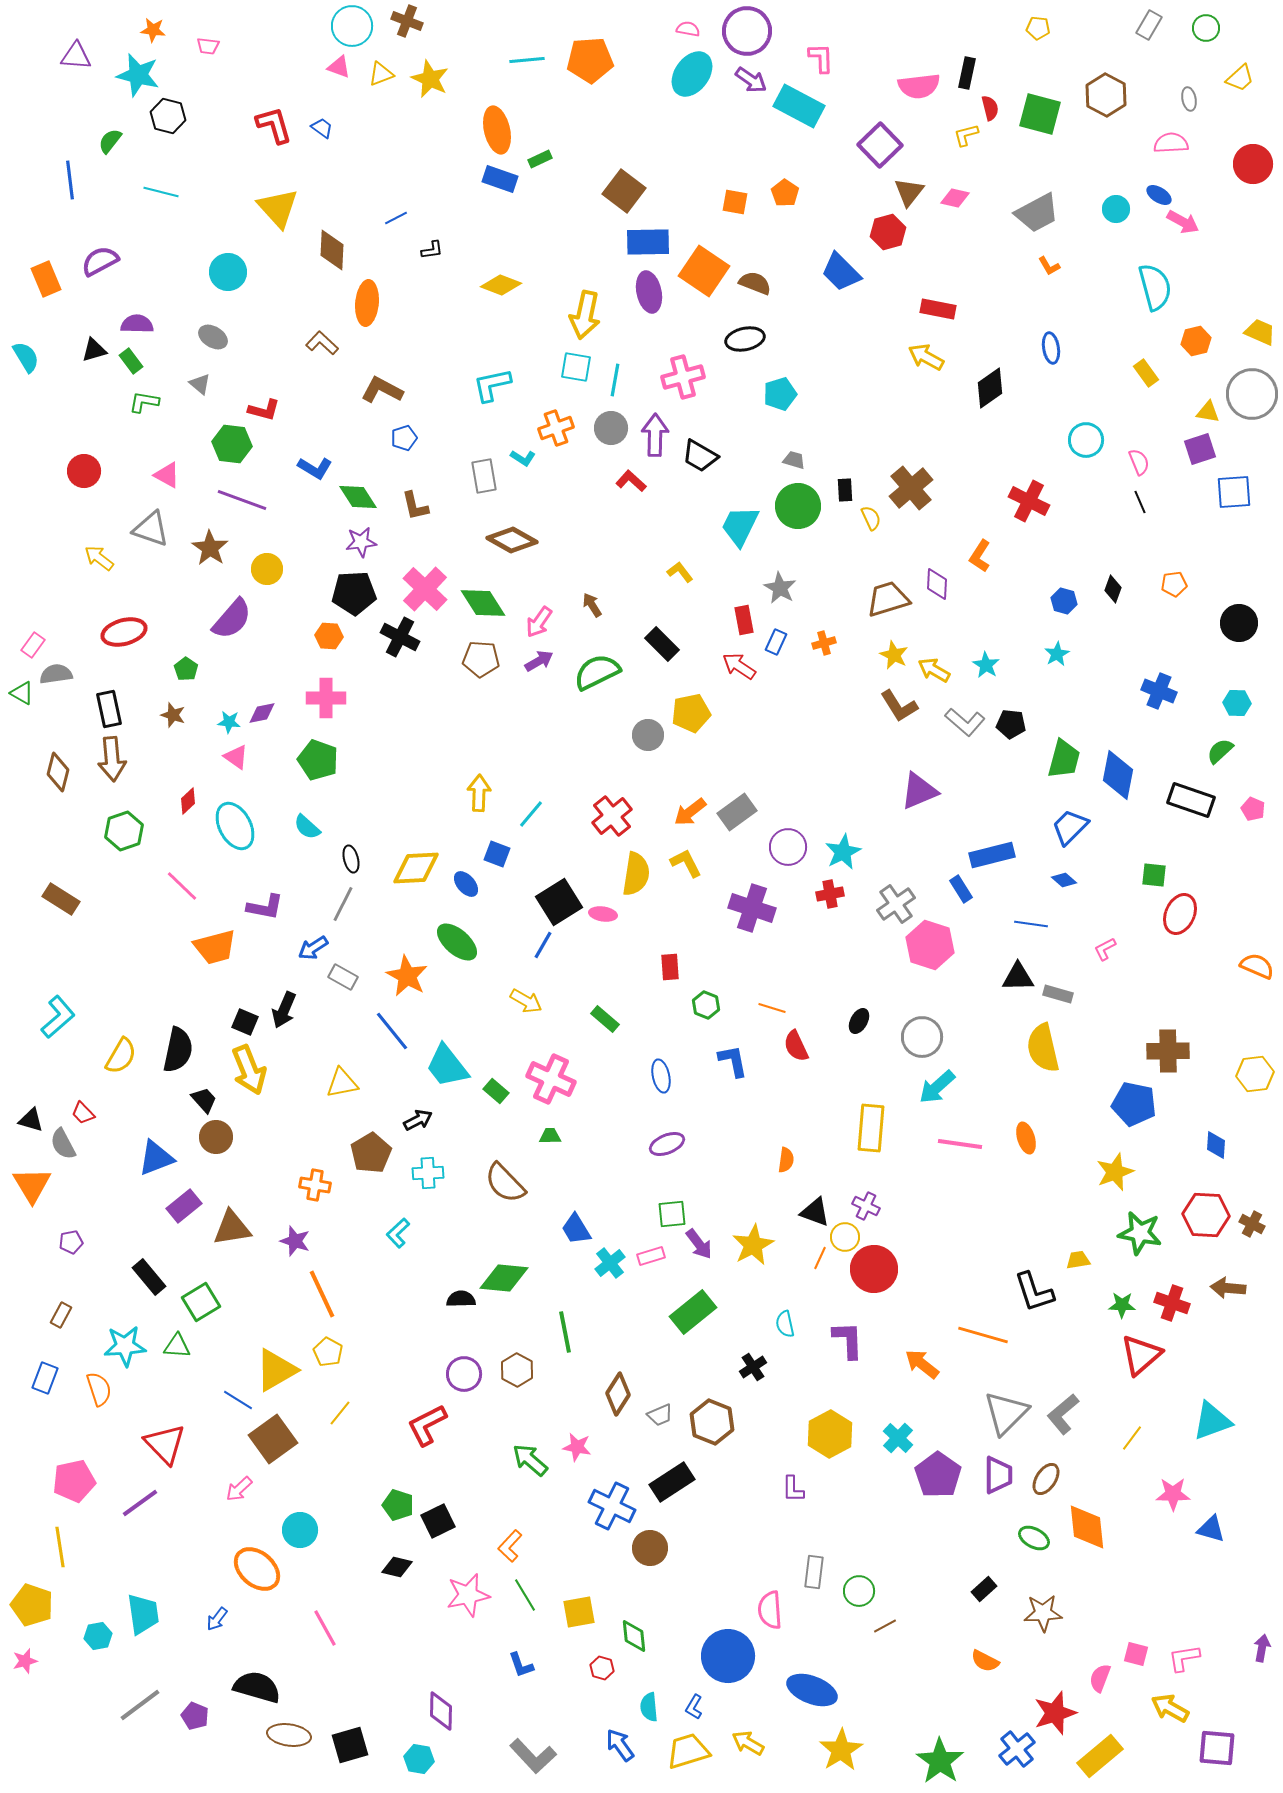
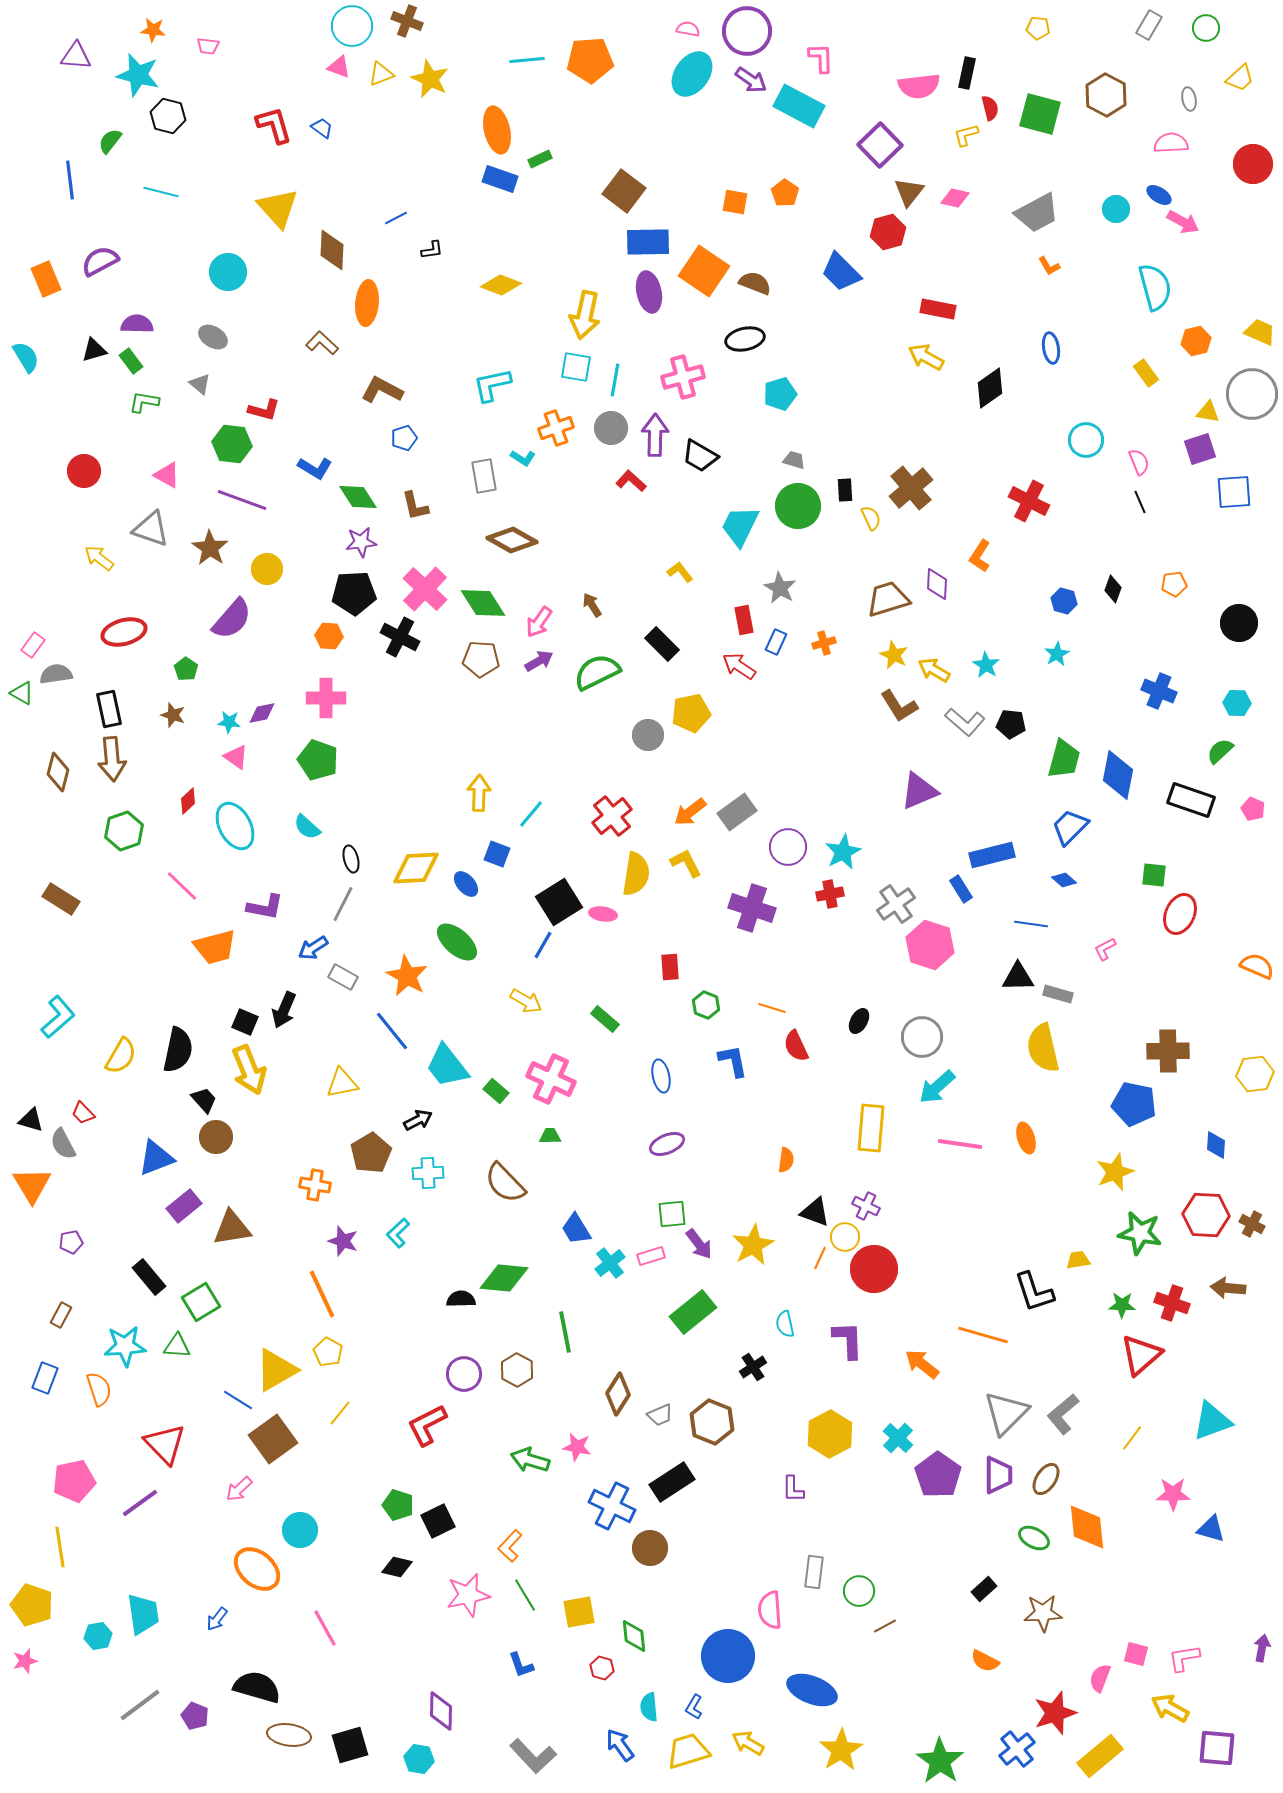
purple star at (295, 1241): moved 48 px right
green arrow at (530, 1460): rotated 24 degrees counterclockwise
